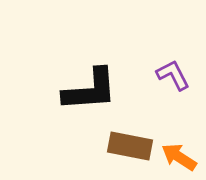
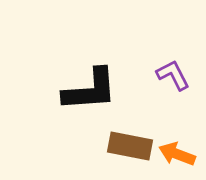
orange arrow: moved 2 px left, 3 px up; rotated 12 degrees counterclockwise
